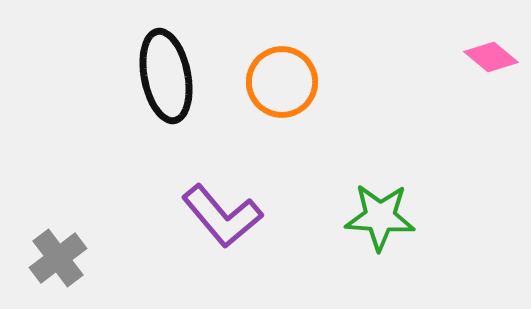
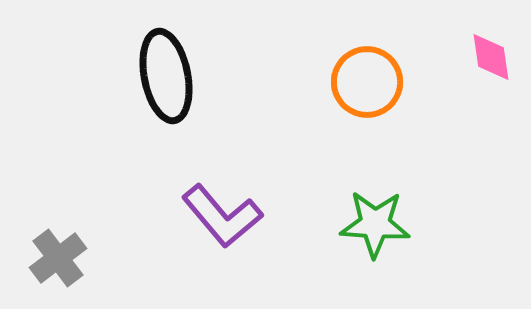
pink diamond: rotated 42 degrees clockwise
orange circle: moved 85 px right
green star: moved 5 px left, 7 px down
